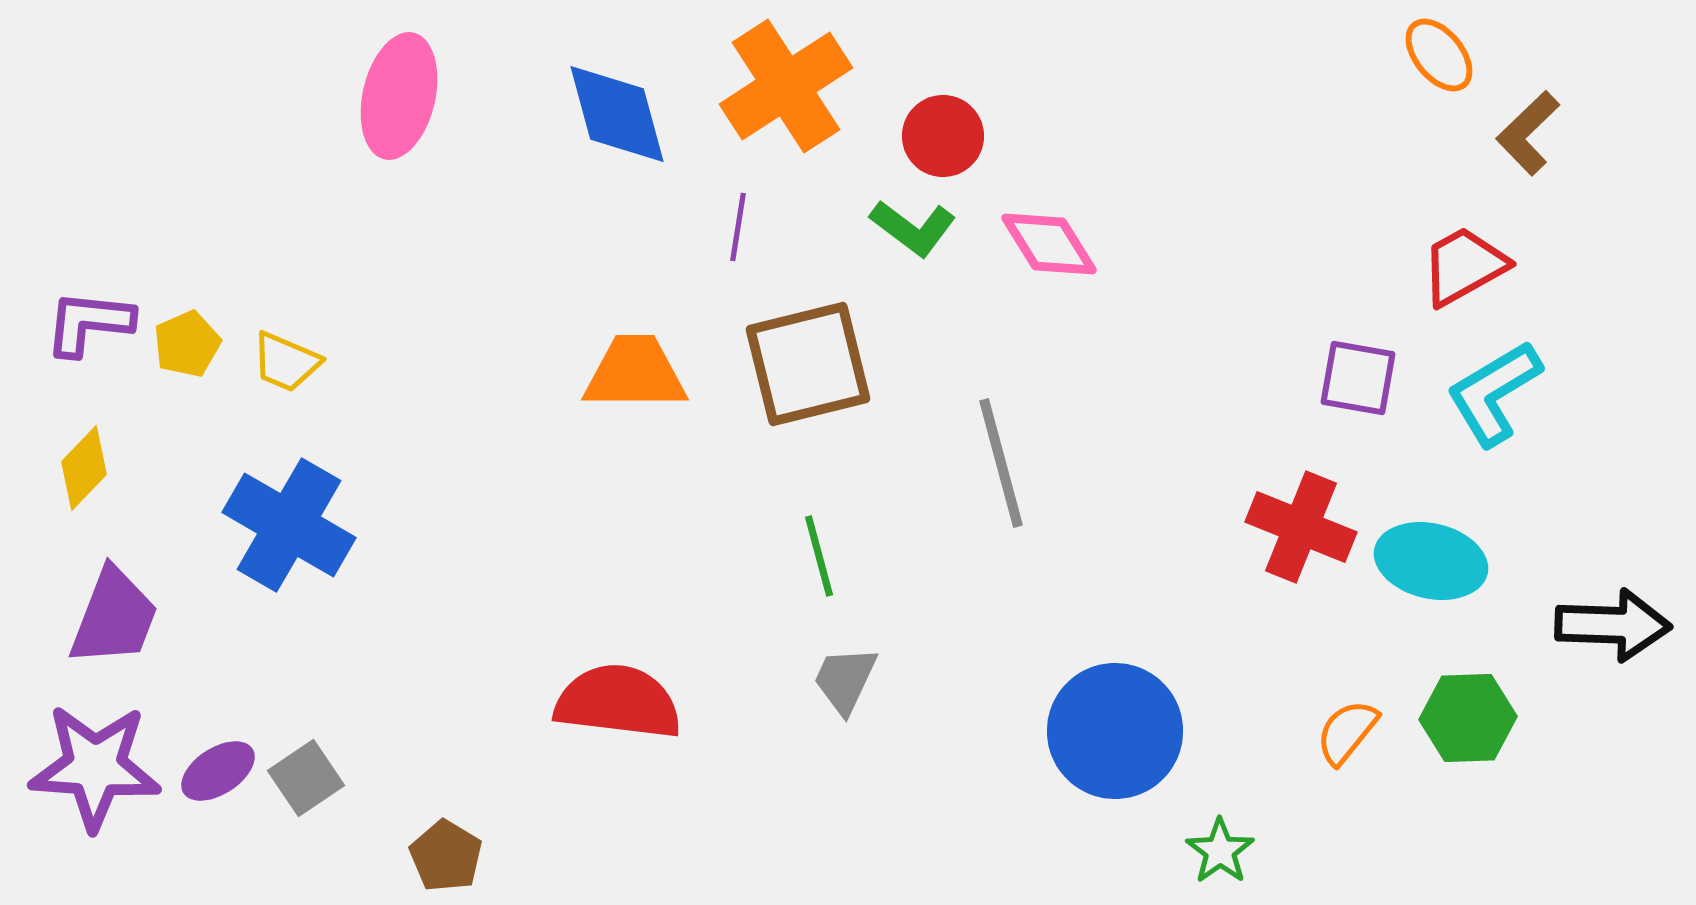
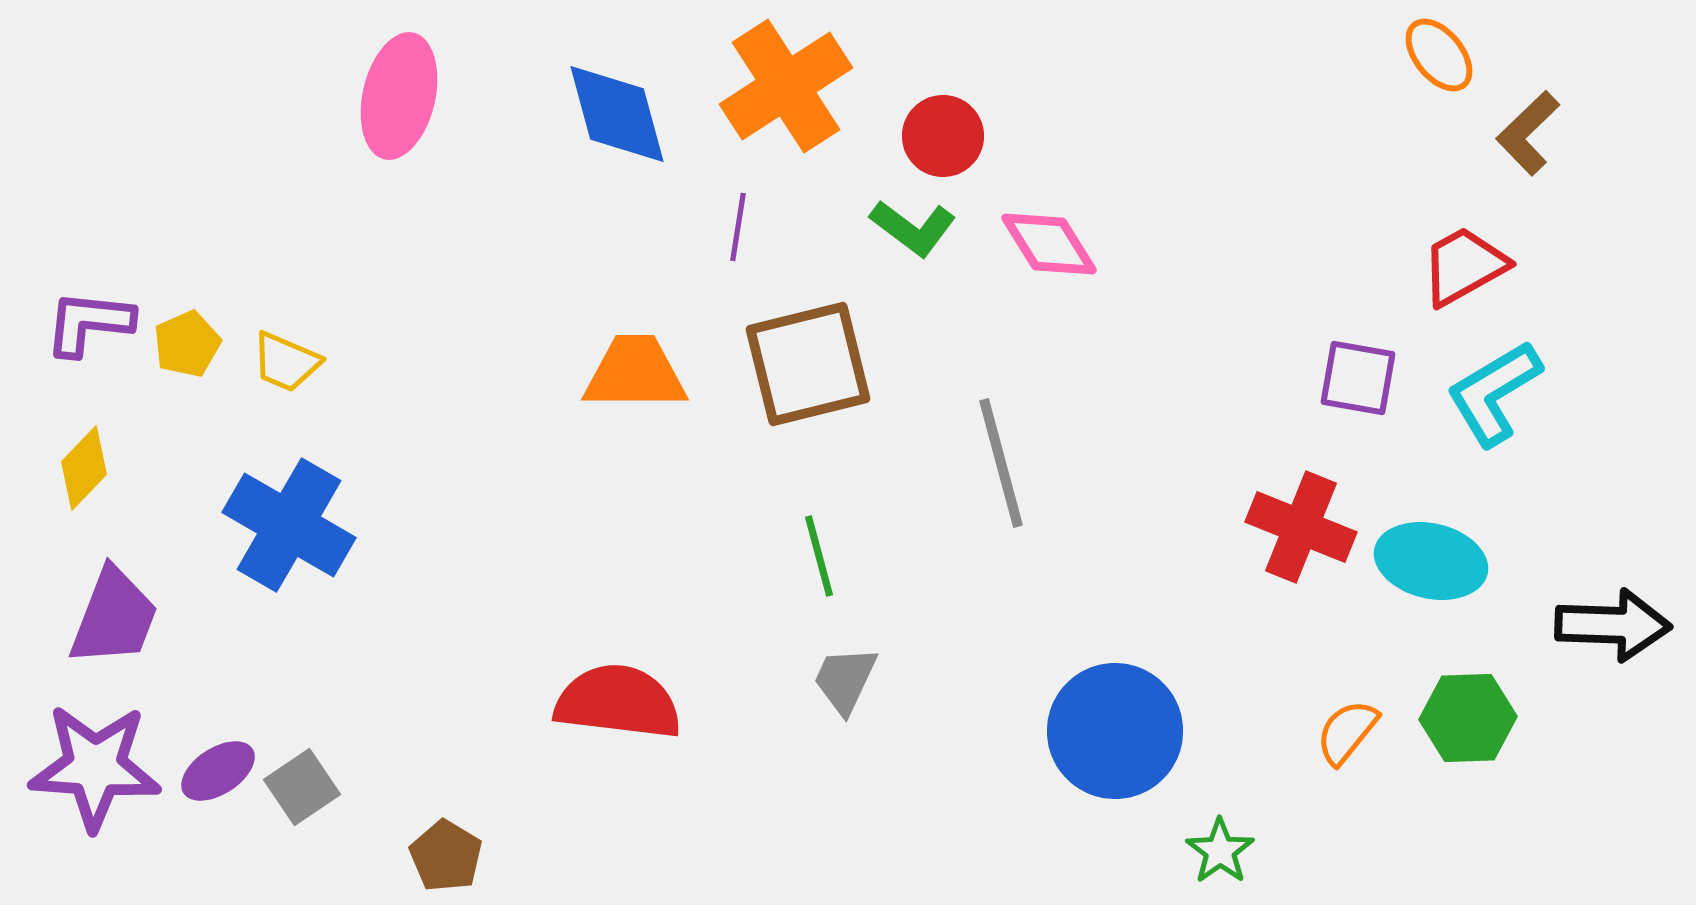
gray square: moved 4 px left, 9 px down
